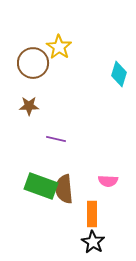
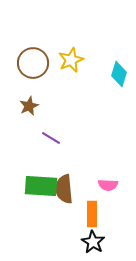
yellow star: moved 12 px right, 13 px down; rotated 15 degrees clockwise
brown star: rotated 24 degrees counterclockwise
purple line: moved 5 px left, 1 px up; rotated 18 degrees clockwise
pink semicircle: moved 4 px down
green rectangle: rotated 16 degrees counterclockwise
